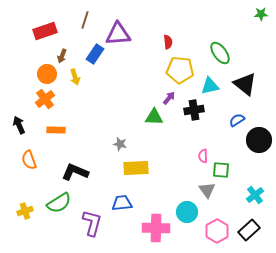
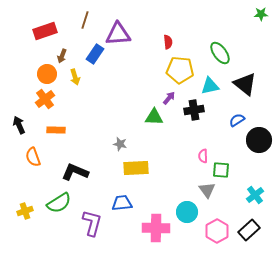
orange semicircle: moved 4 px right, 3 px up
